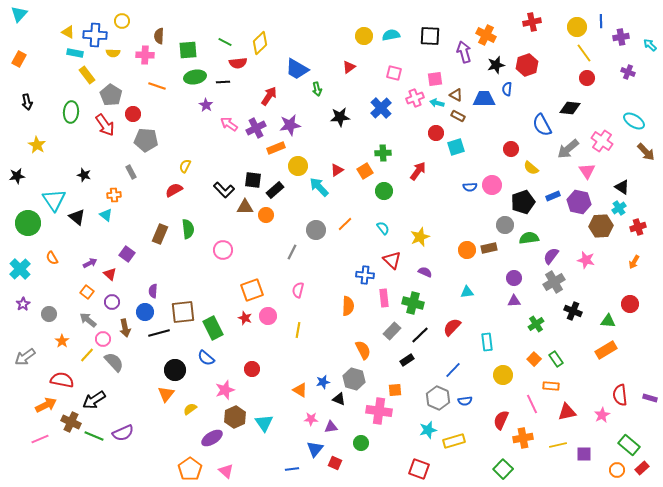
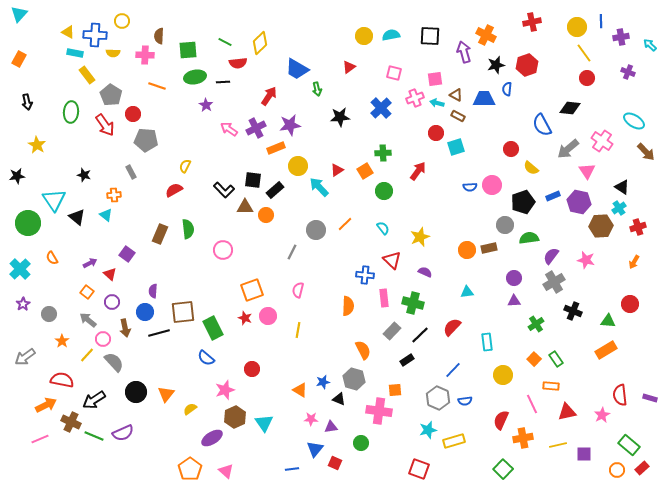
pink arrow at (229, 124): moved 5 px down
black circle at (175, 370): moved 39 px left, 22 px down
